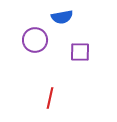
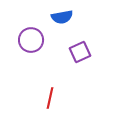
purple circle: moved 4 px left
purple square: rotated 25 degrees counterclockwise
